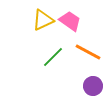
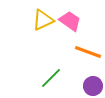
orange line: rotated 8 degrees counterclockwise
green line: moved 2 px left, 21 px down
